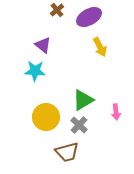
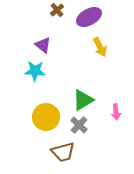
brown trapezoid: moved 4 px left
